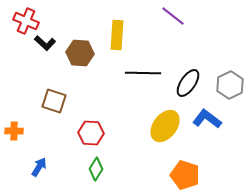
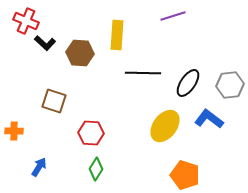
purple line: rotated 55 degrees counterclockwise
gray hexagon: rotated 20 degrees clockwise
blue L-shape: moved 2 px right
